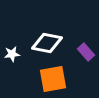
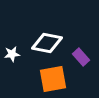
purple rectangle: moved 5 px left, 5 px down
